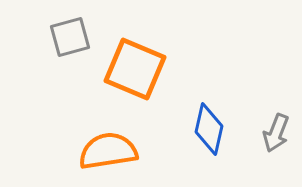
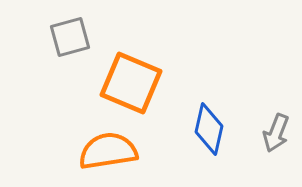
orange square: moved 4 px left, 14 px down
